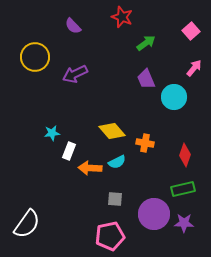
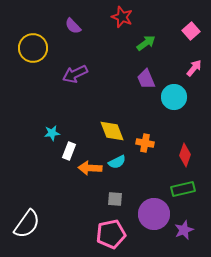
yellow circle: moved 2 px left, 9 px up
yellow diamond: rotated 20 degrees clockwise
purple star: moved 7 px down; rotated 24 degrees counterclockwise
pink pentagon: moved 1 px right, 2 px up
